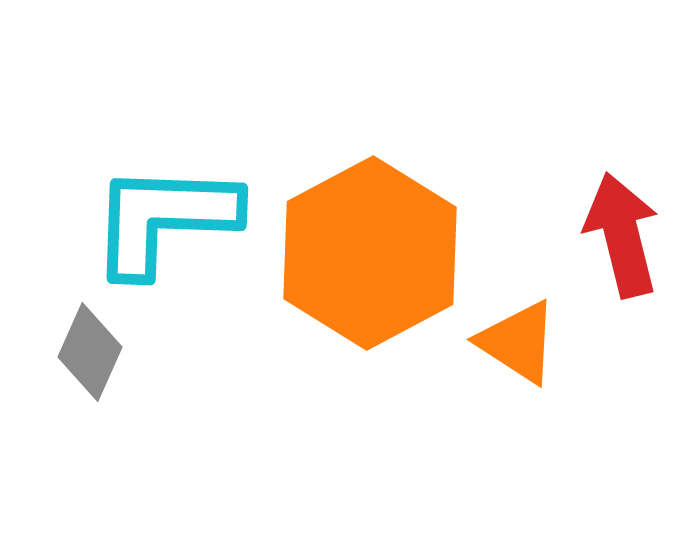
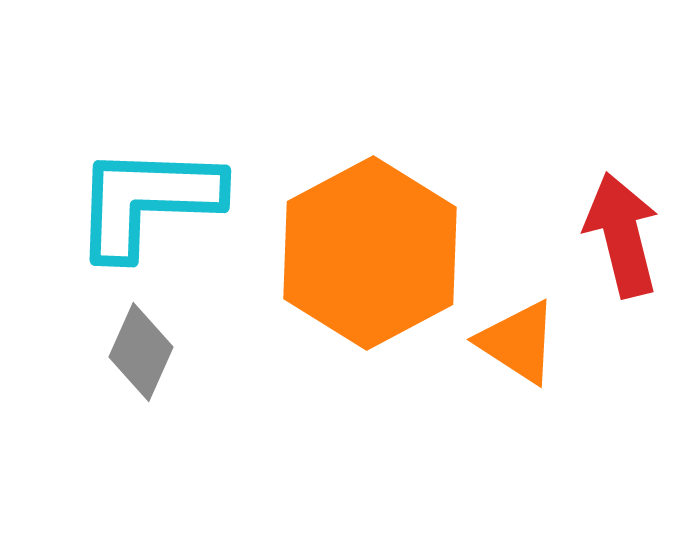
cyan L-shape: moved 17 px left, 18 px up
gray diamond: moved 51 px right
